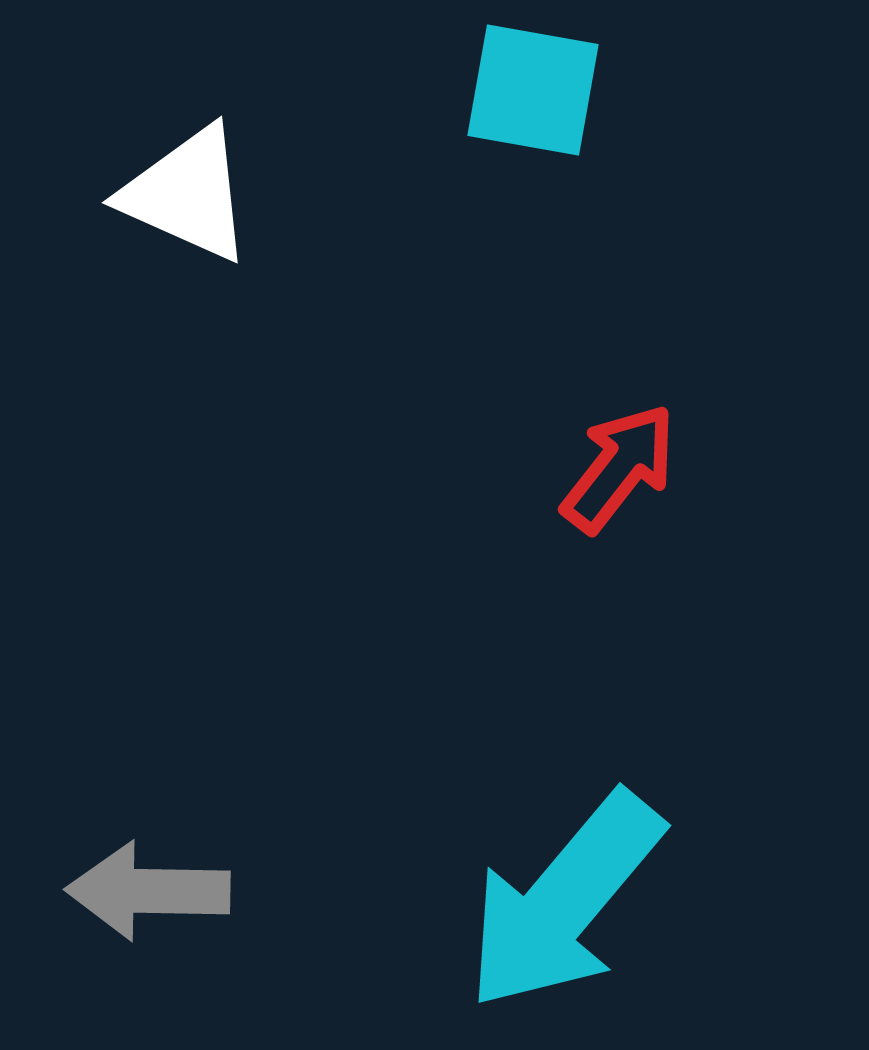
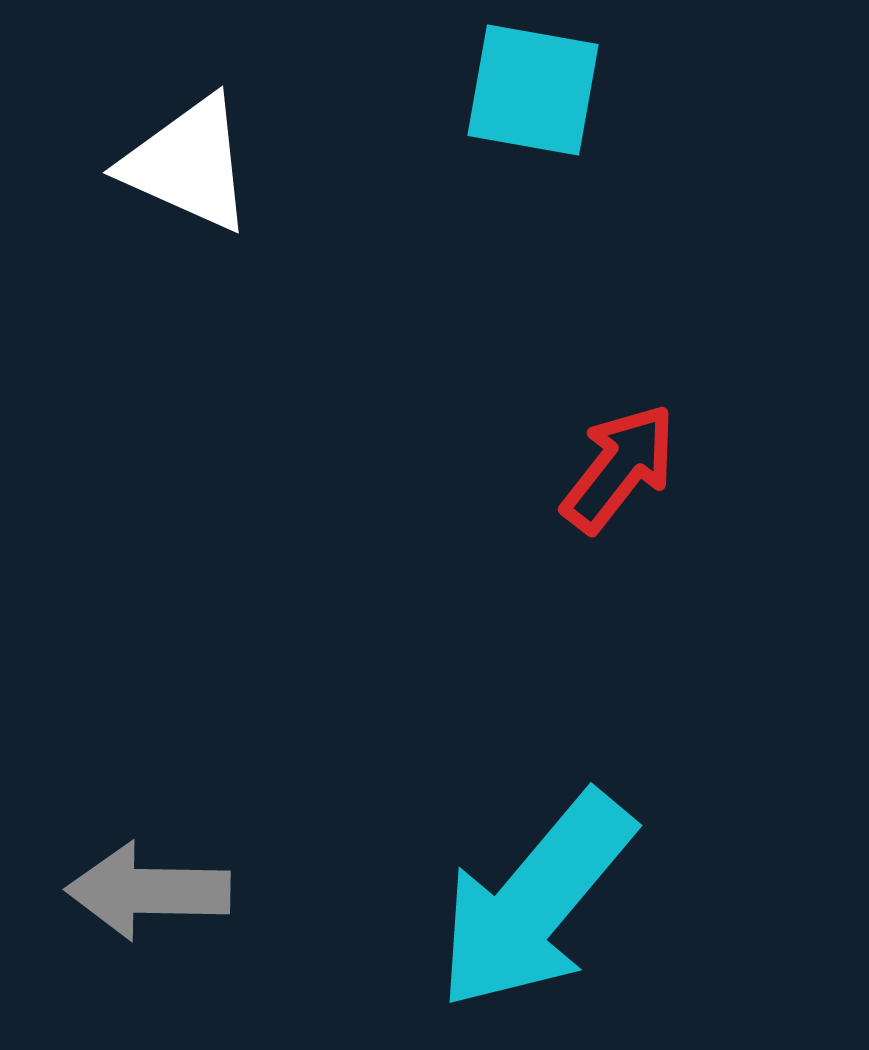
white triangle: moved 1 px right, 30 px up
cyan arrow: moved 29 px left
